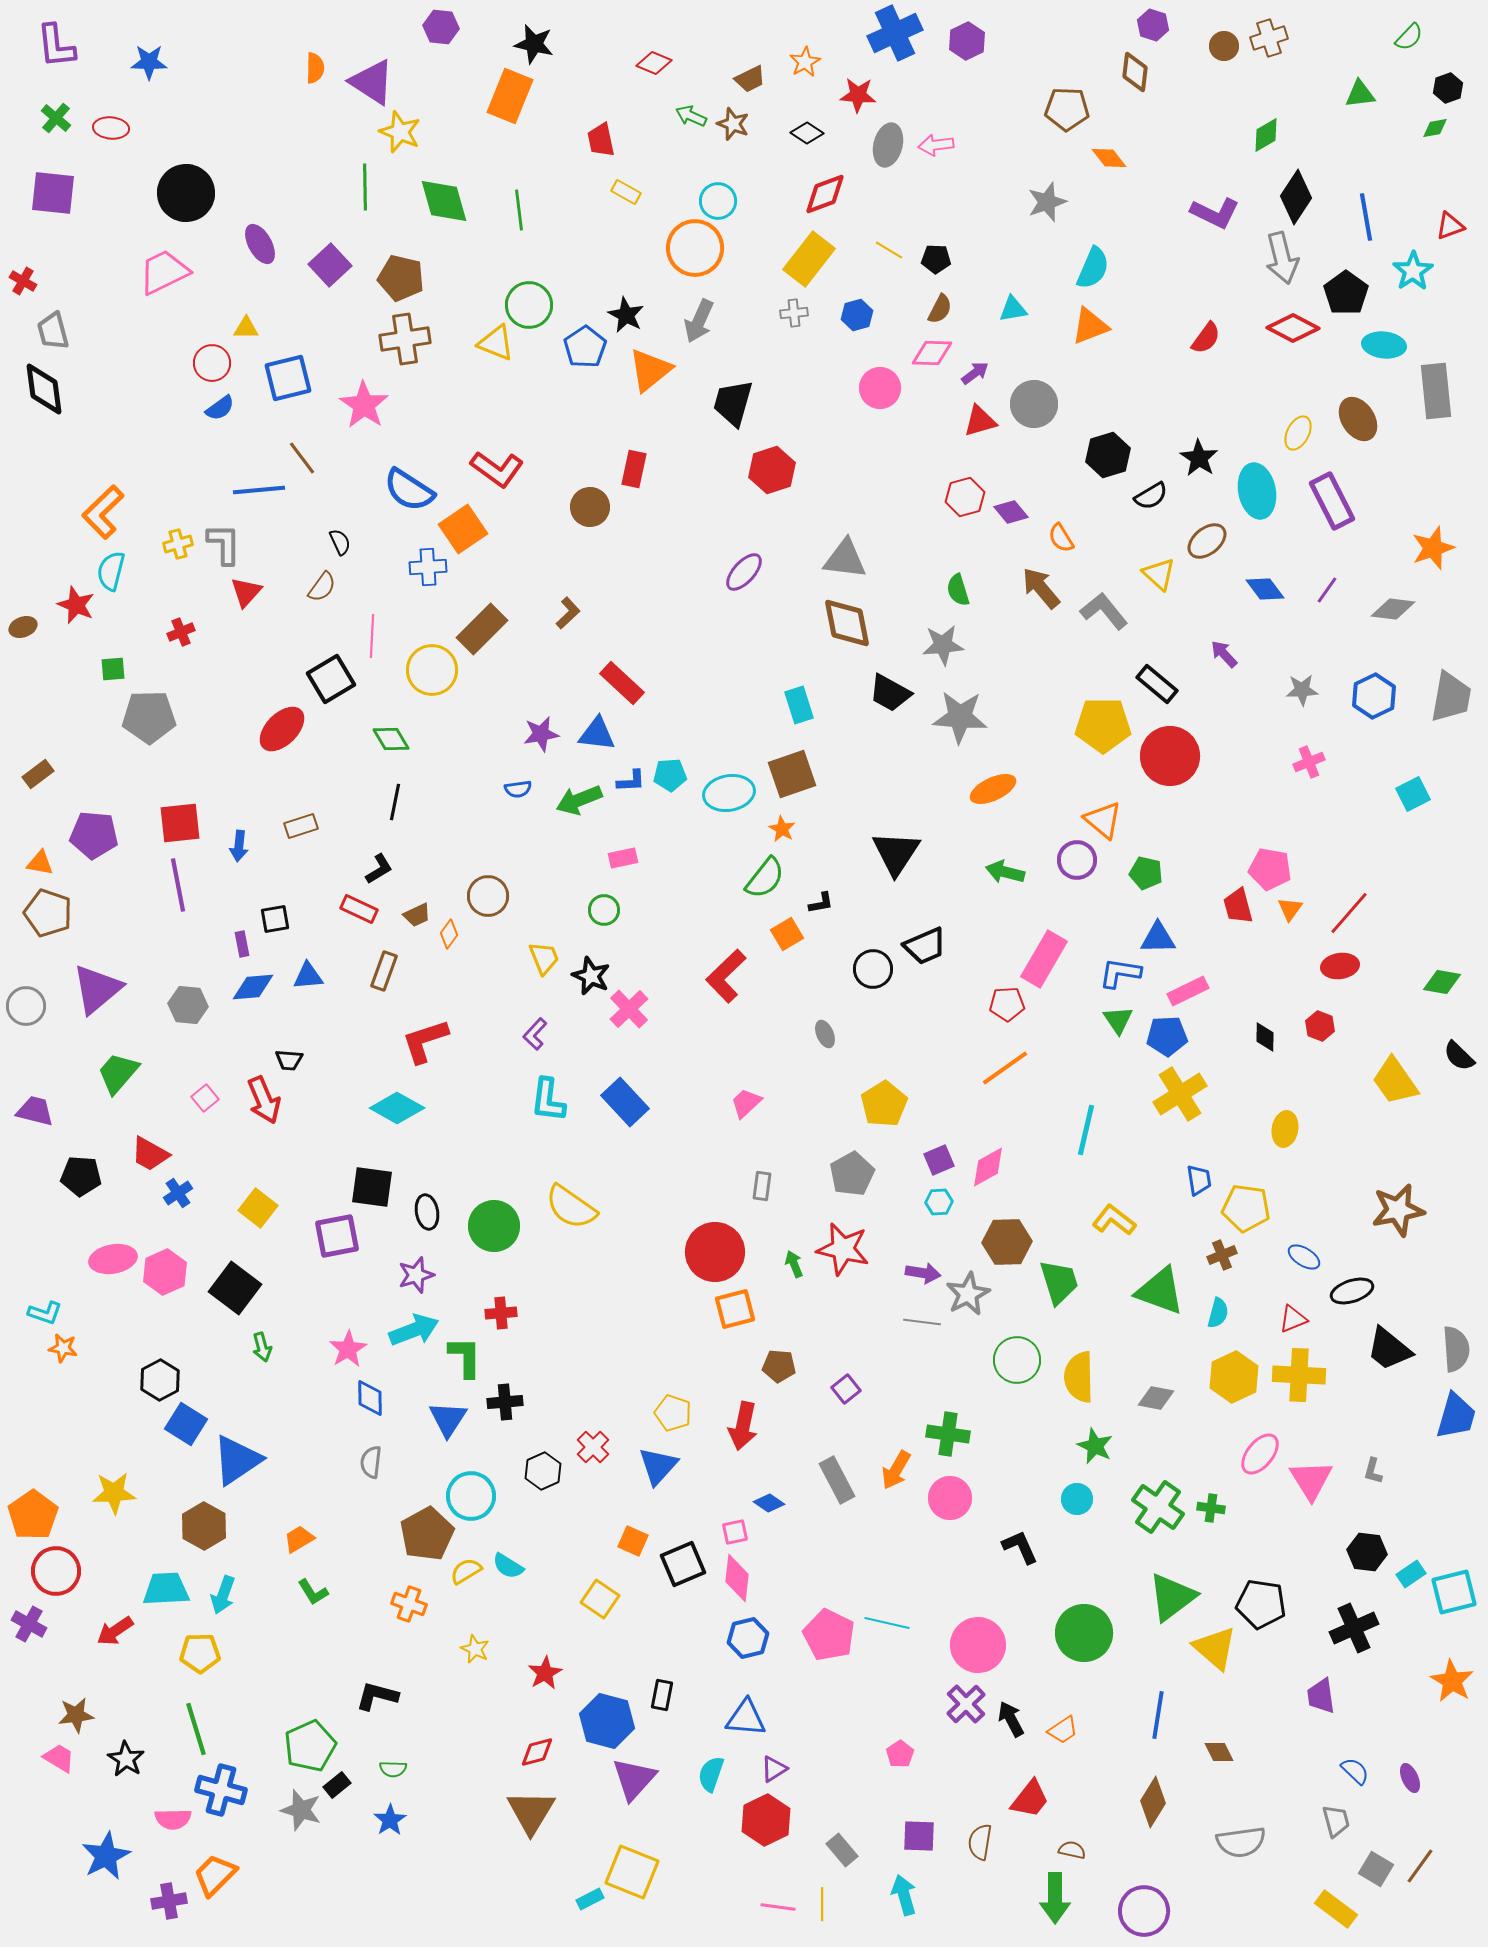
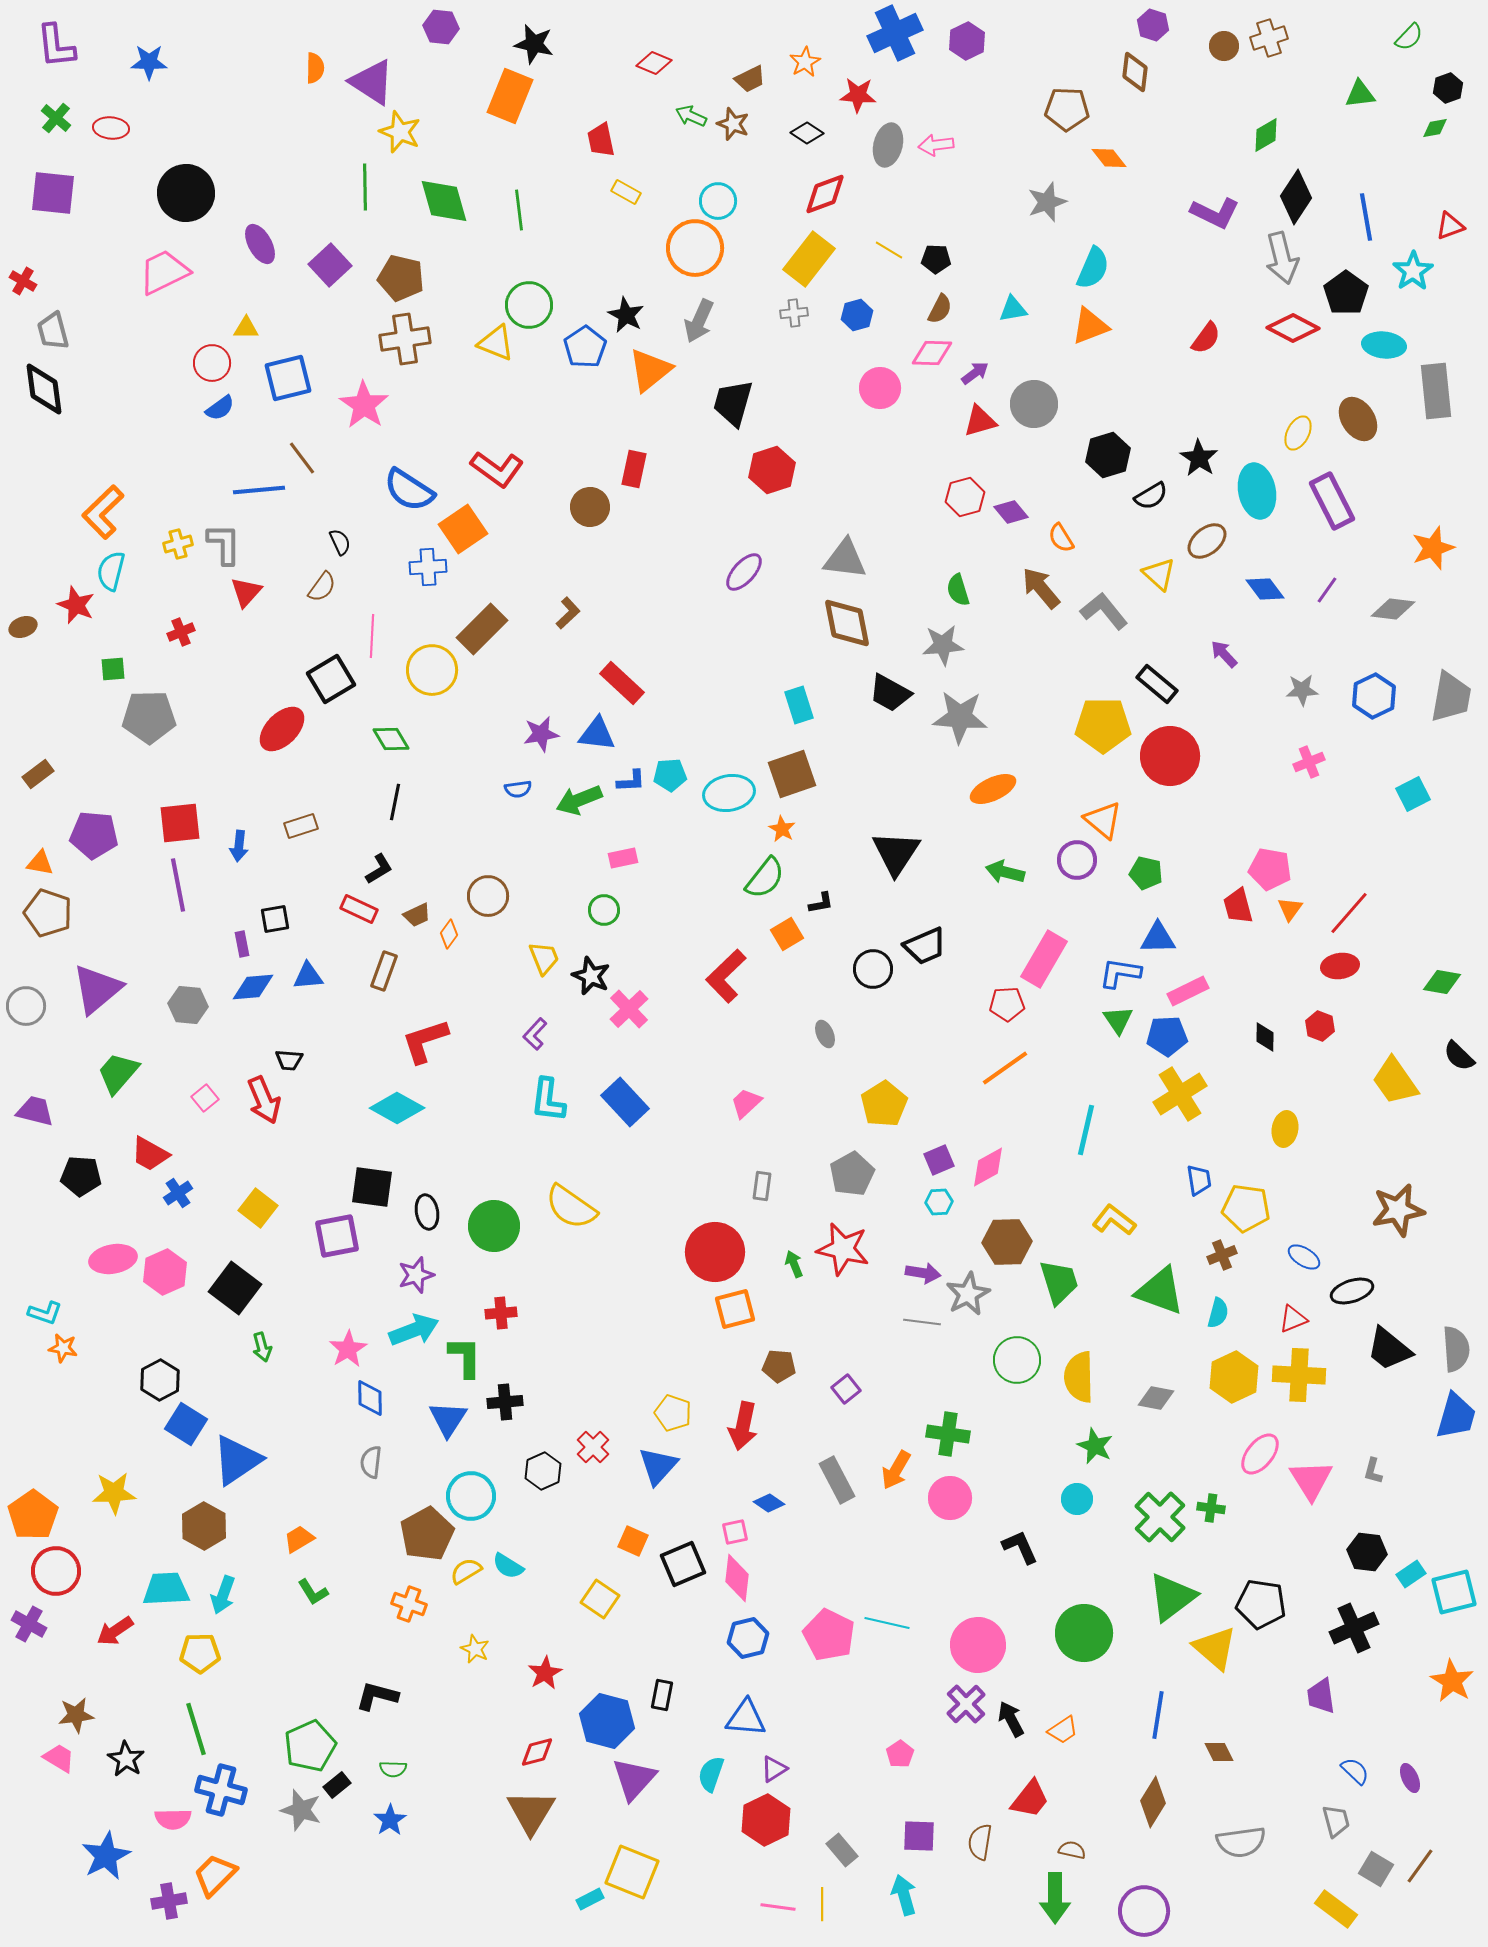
green cross at (1158, 1507): moved 2 px right, 10 px down; rotated 9 degrees clockwise
